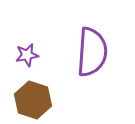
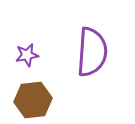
brown hexagon: rotated 24 degrees counterclockwise
